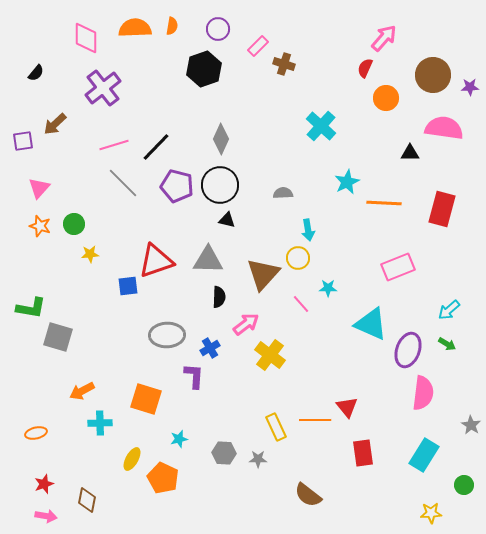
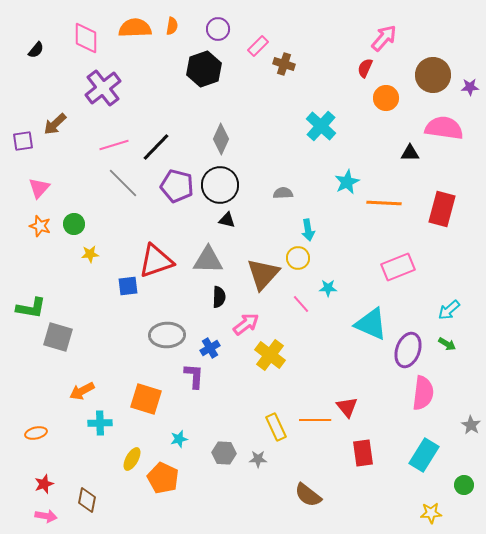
black semicircle at (36, 73): moved 23 px up
